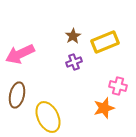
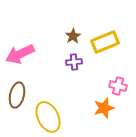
purple cross: rotated 14 degrees clockwise
